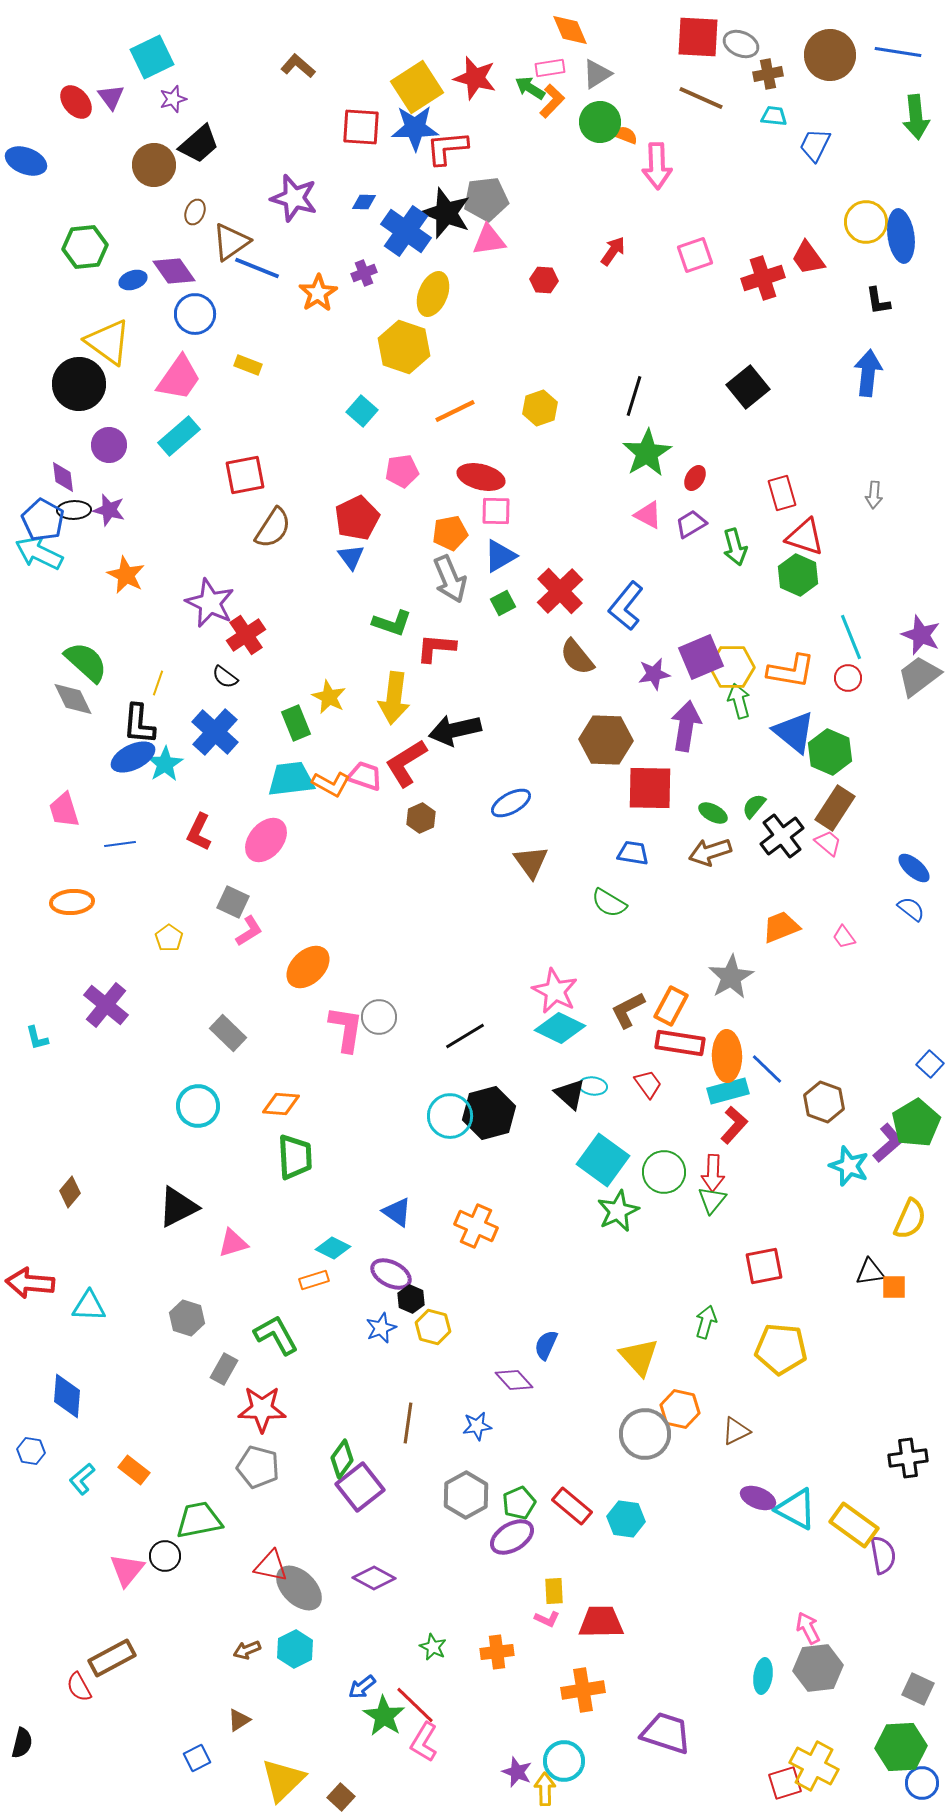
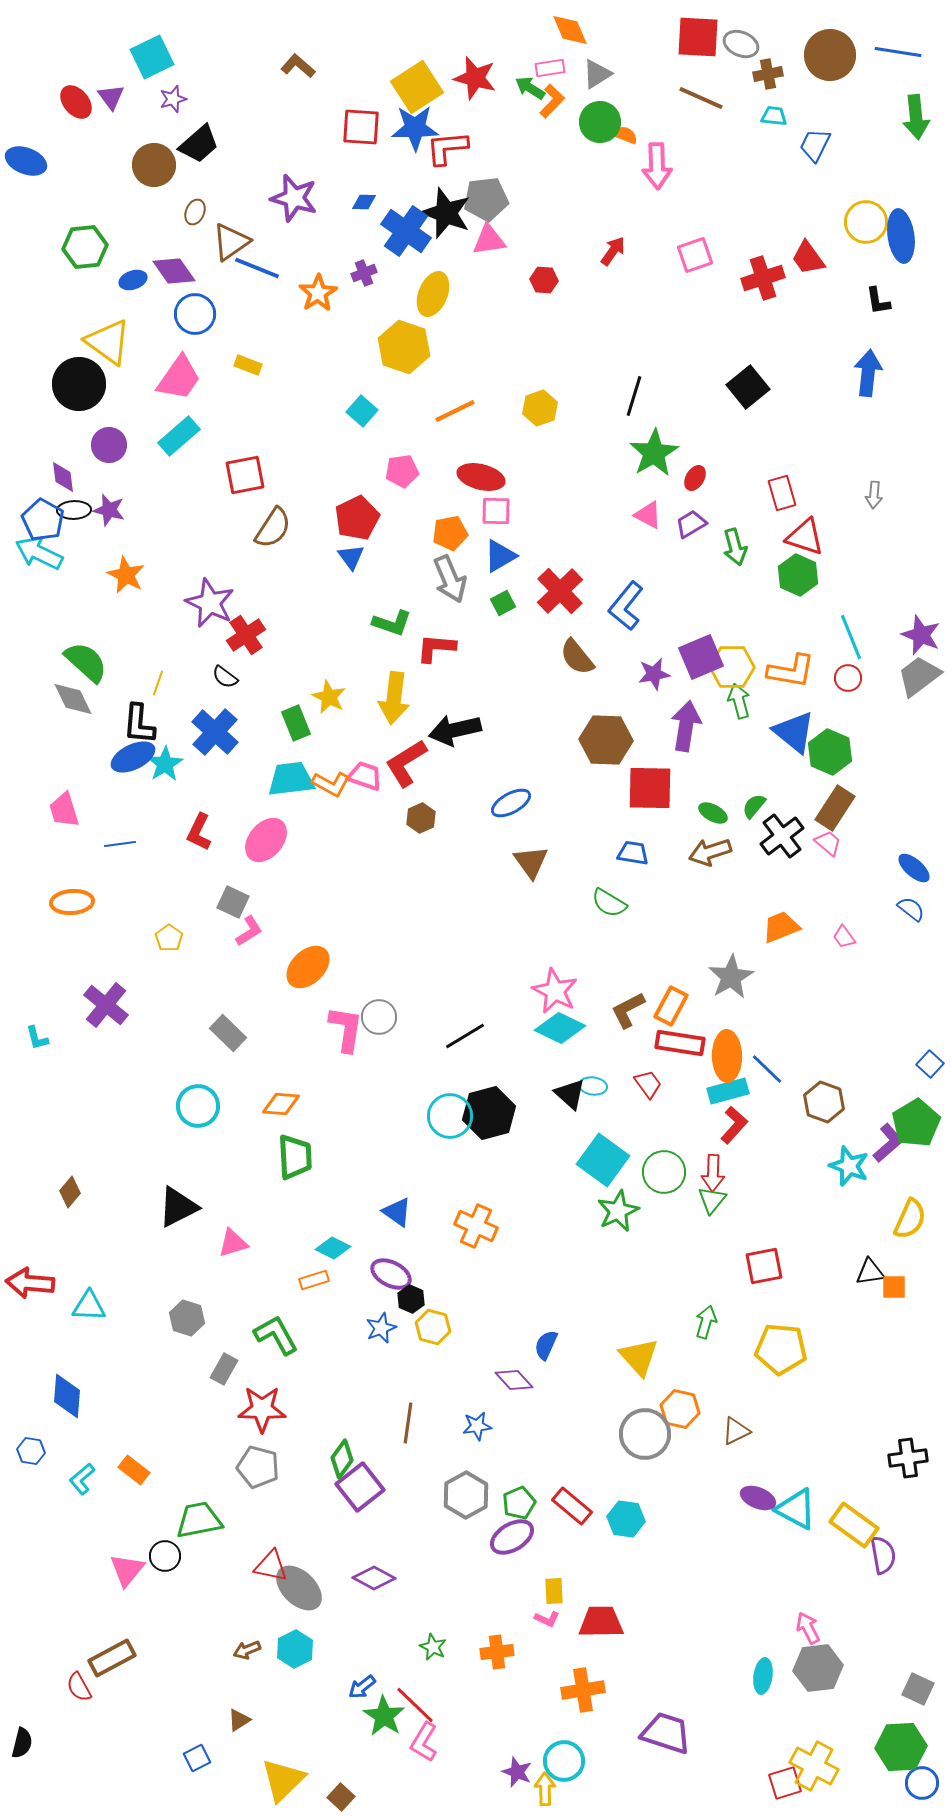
green star at (647, 453): moved 7 px right
